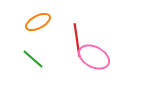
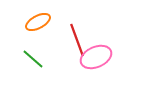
red line: rotated 12 degrees counterclockwise
pink ellipse: moved 2 px right; rotated 52 degrees counterclockwise
